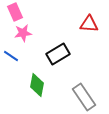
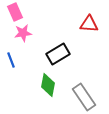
blue line: moved 4 px down; rotated 35 degrees clockwise
green diamond: moved 11 px right
